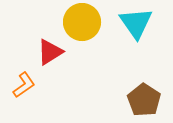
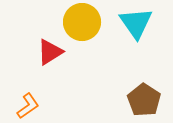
orange L-shape: moved 4 px right, 21 px down
